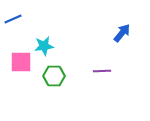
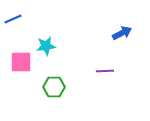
blue arrow: rotated 24 degrees clockwise
cyan star: moved 2 px right
purple line: moved 3 px right
green hexagon: moved 11 px down
